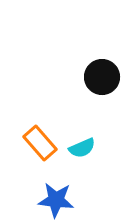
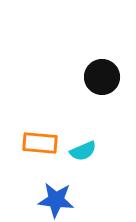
orange rectangle: rotated 44 degrees counterclockwise
cyan semicircle: moved 1 px right, 3 px down
